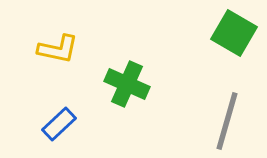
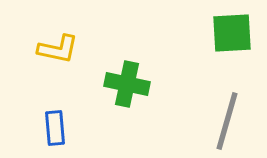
green square: moved 2 px left; rotated 33 degrees counterclockwise
green cross: rotated 12 degrees counterclockwise
blue rectangle: moved 4 px left, 4 px down; rotated 52 degrees counterclockwise
